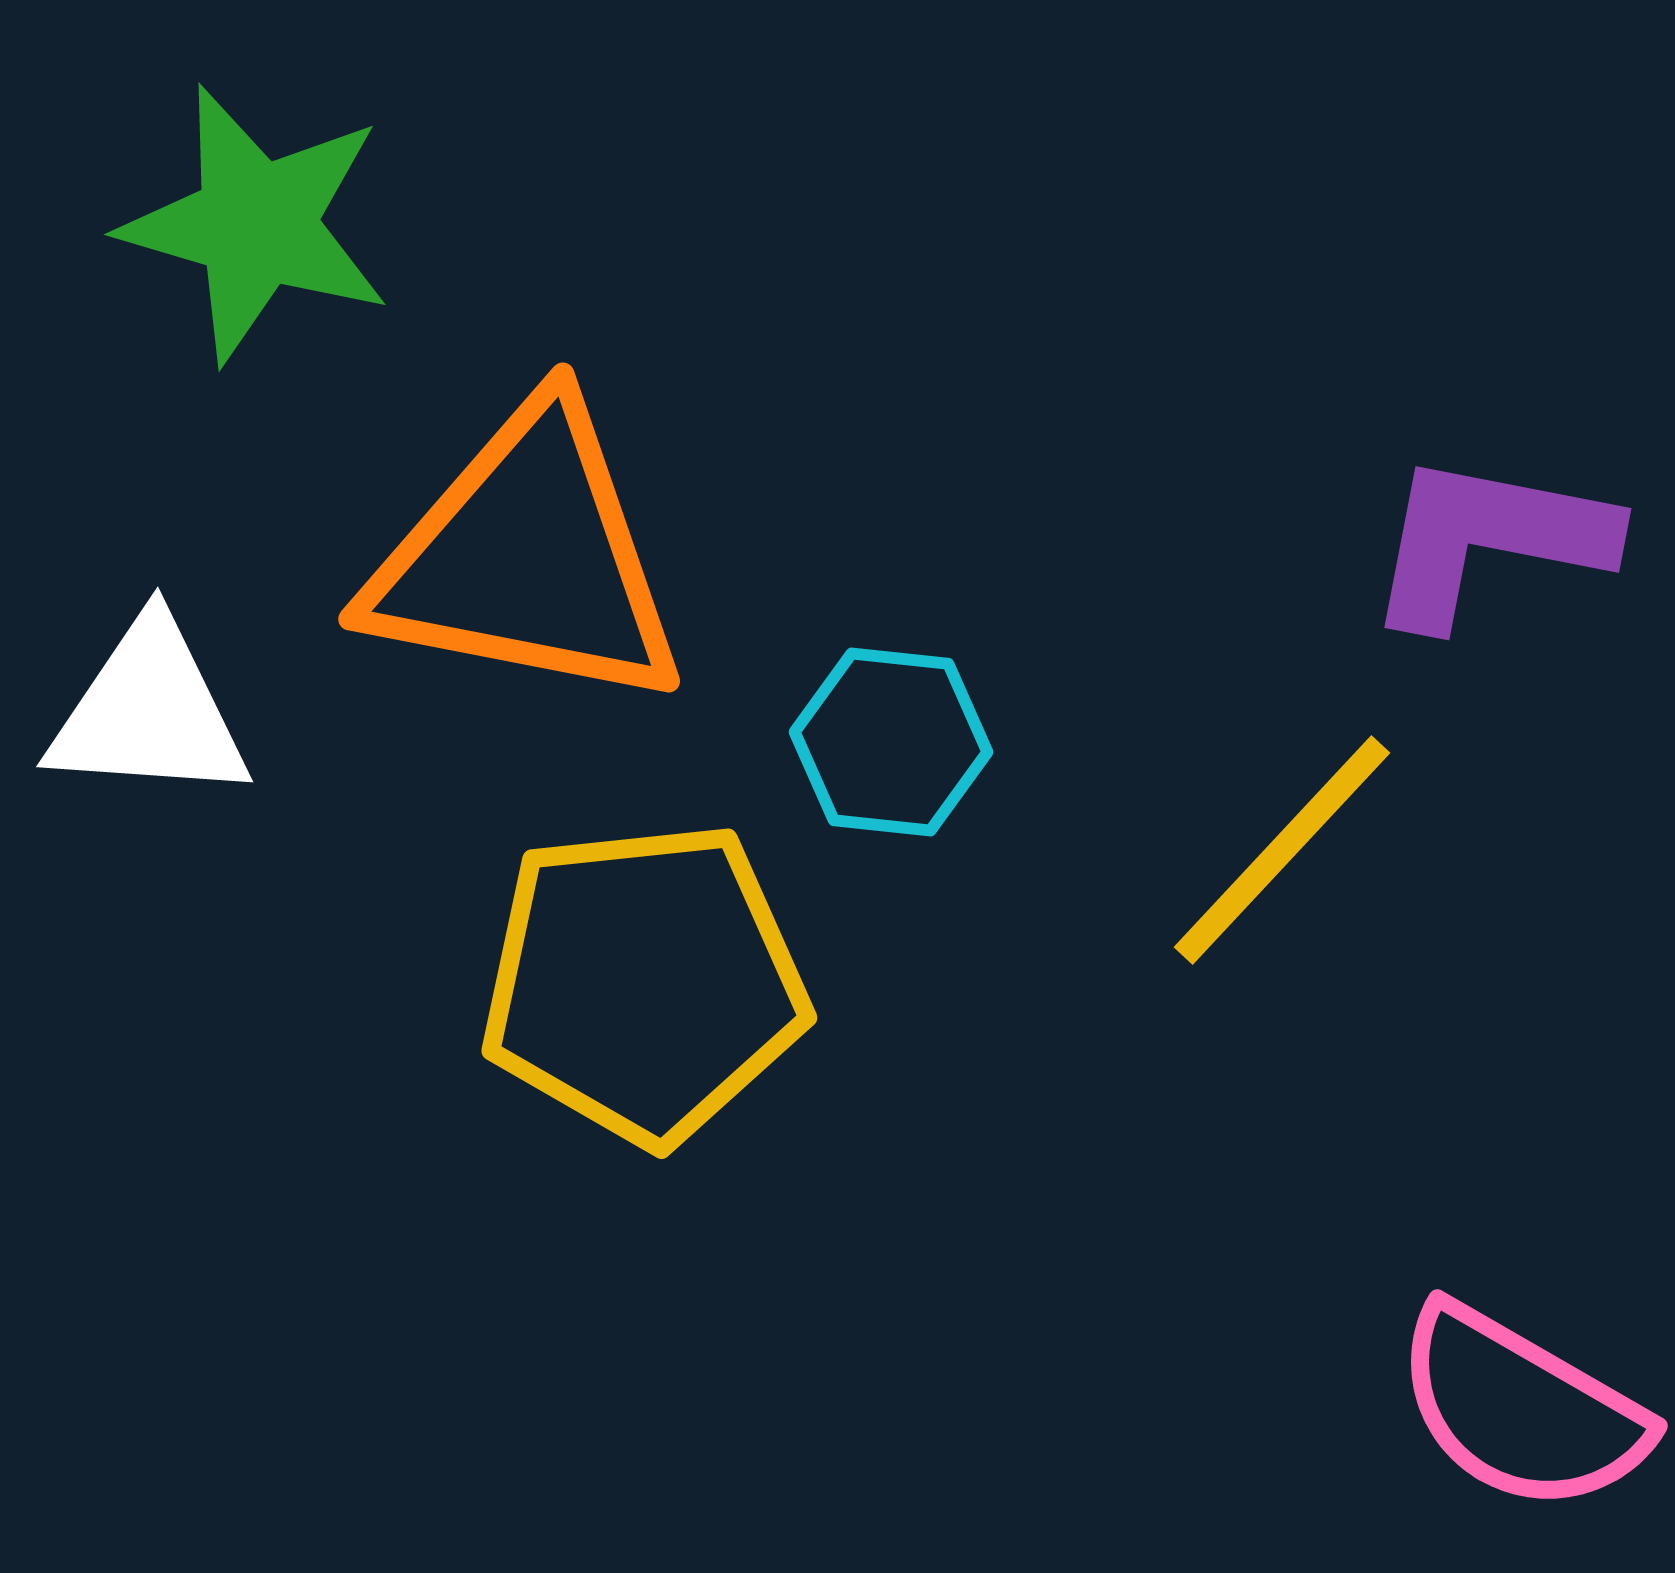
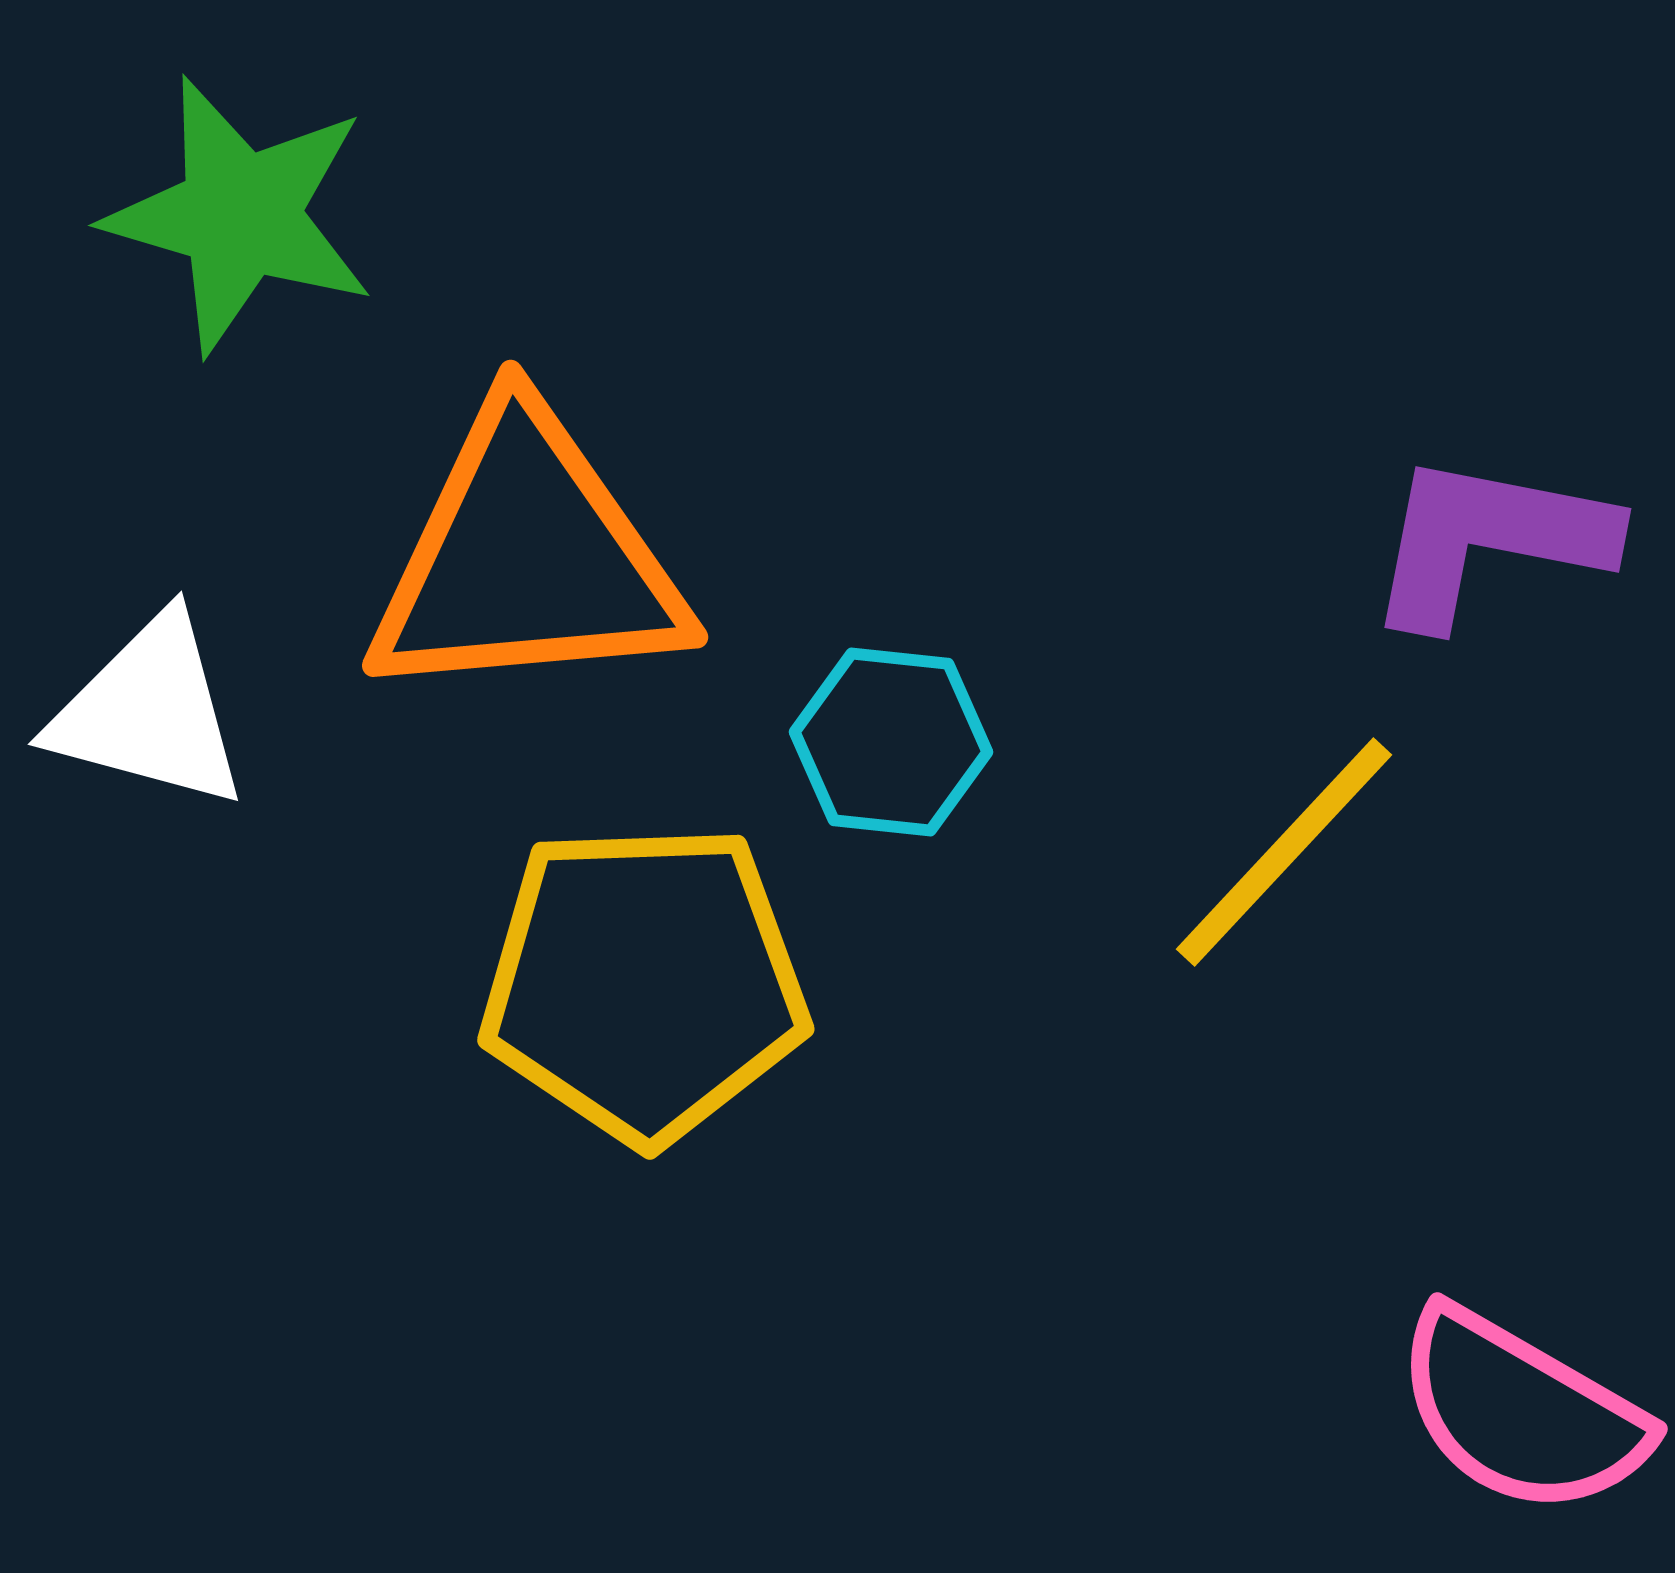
green star: moved 16 px left, 9 px up
orange triangle: rotated 16 degrees counterclockwise
white triangle: rotated 11 degrees clockwise
yellow line: moved 2 px right, 2 px down
yellow pentagon: rotated 4 degrees clockwise
pink semicircle: moved 3 px down
